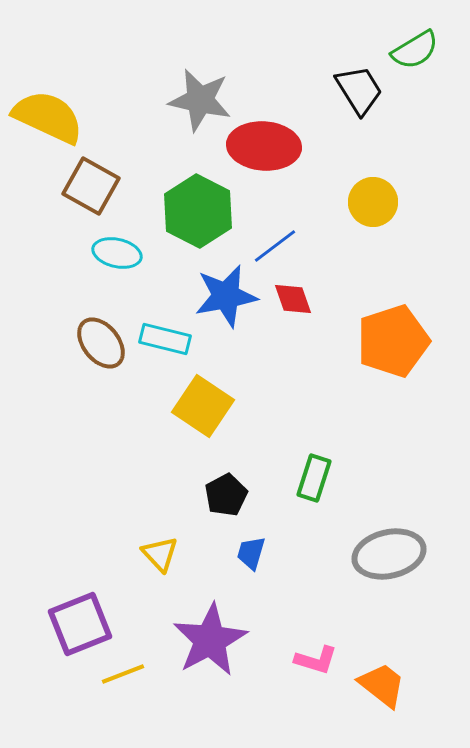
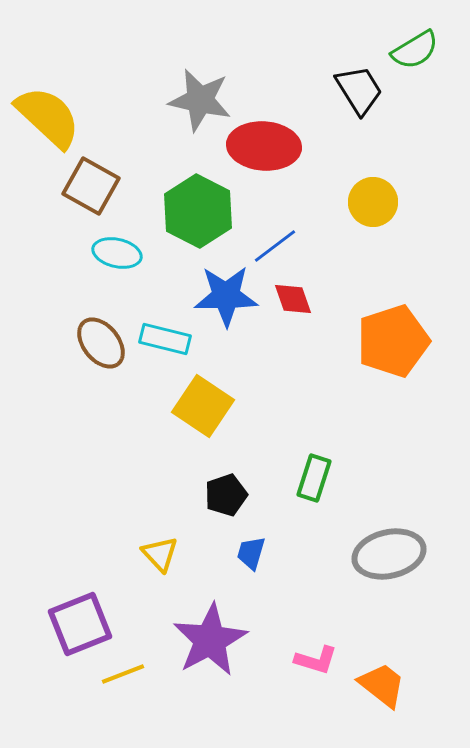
yellow semicircle: rotated 18 degrees clockwise
blue star: rotated 10 degrees clockwise
black pentagon: rotated 9 degrees clockwise
